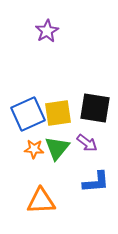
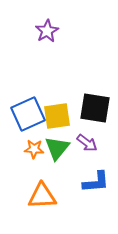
yellow square: moved 1 px left, 3 px down
orange triangle: moved 1 px right, 5 px up
